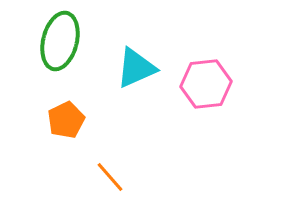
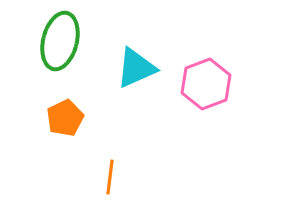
pink hexagon: rotated 15 degrees counterclockwise
orange pentagon: moved 1 px left, 2 px up
orange line: rotated 48 degrees clockwise
